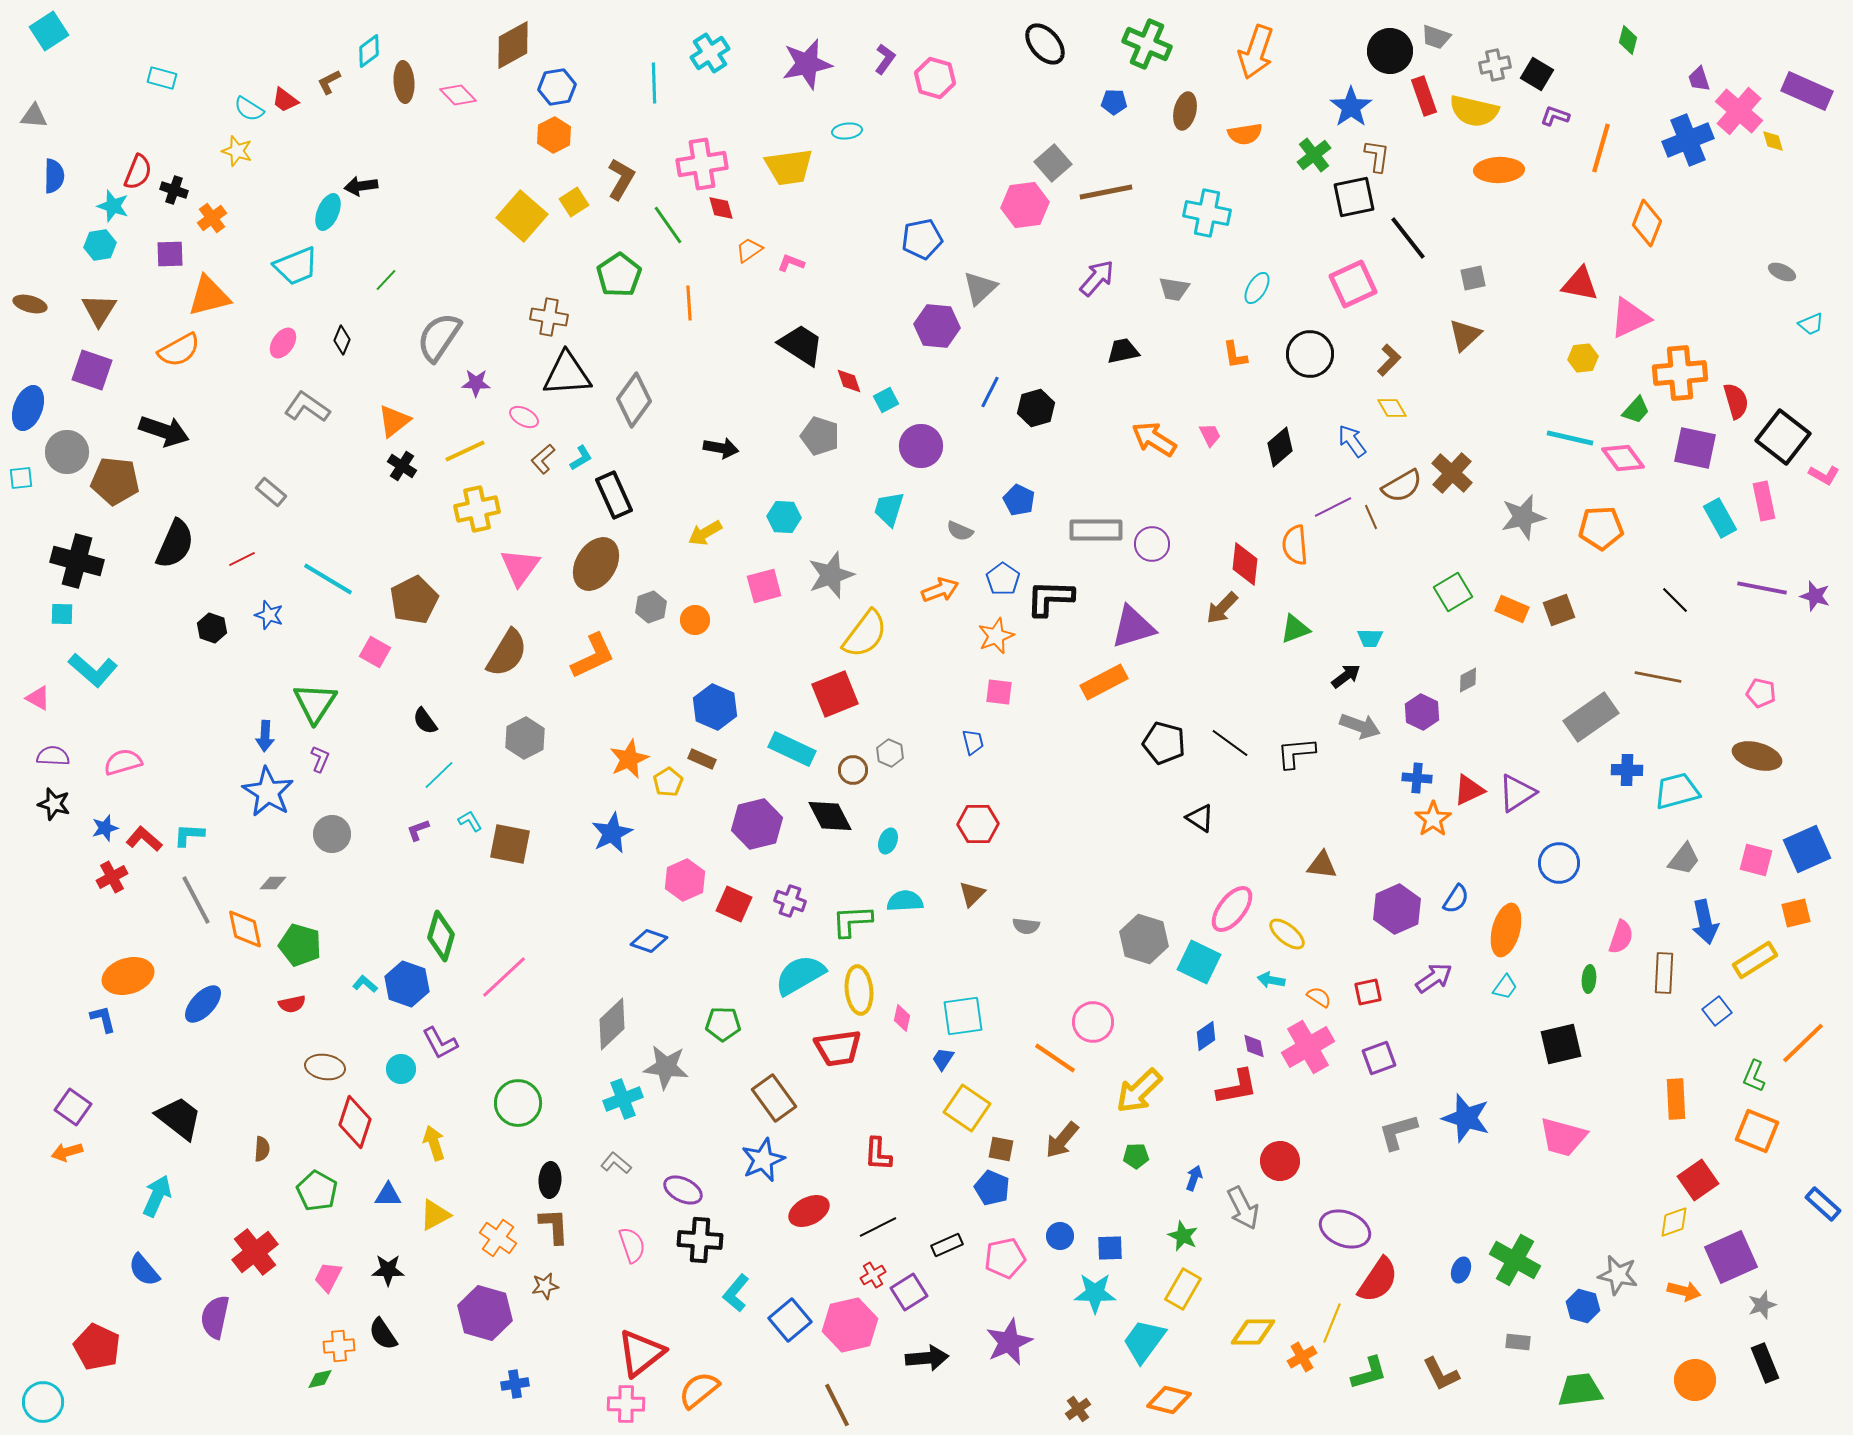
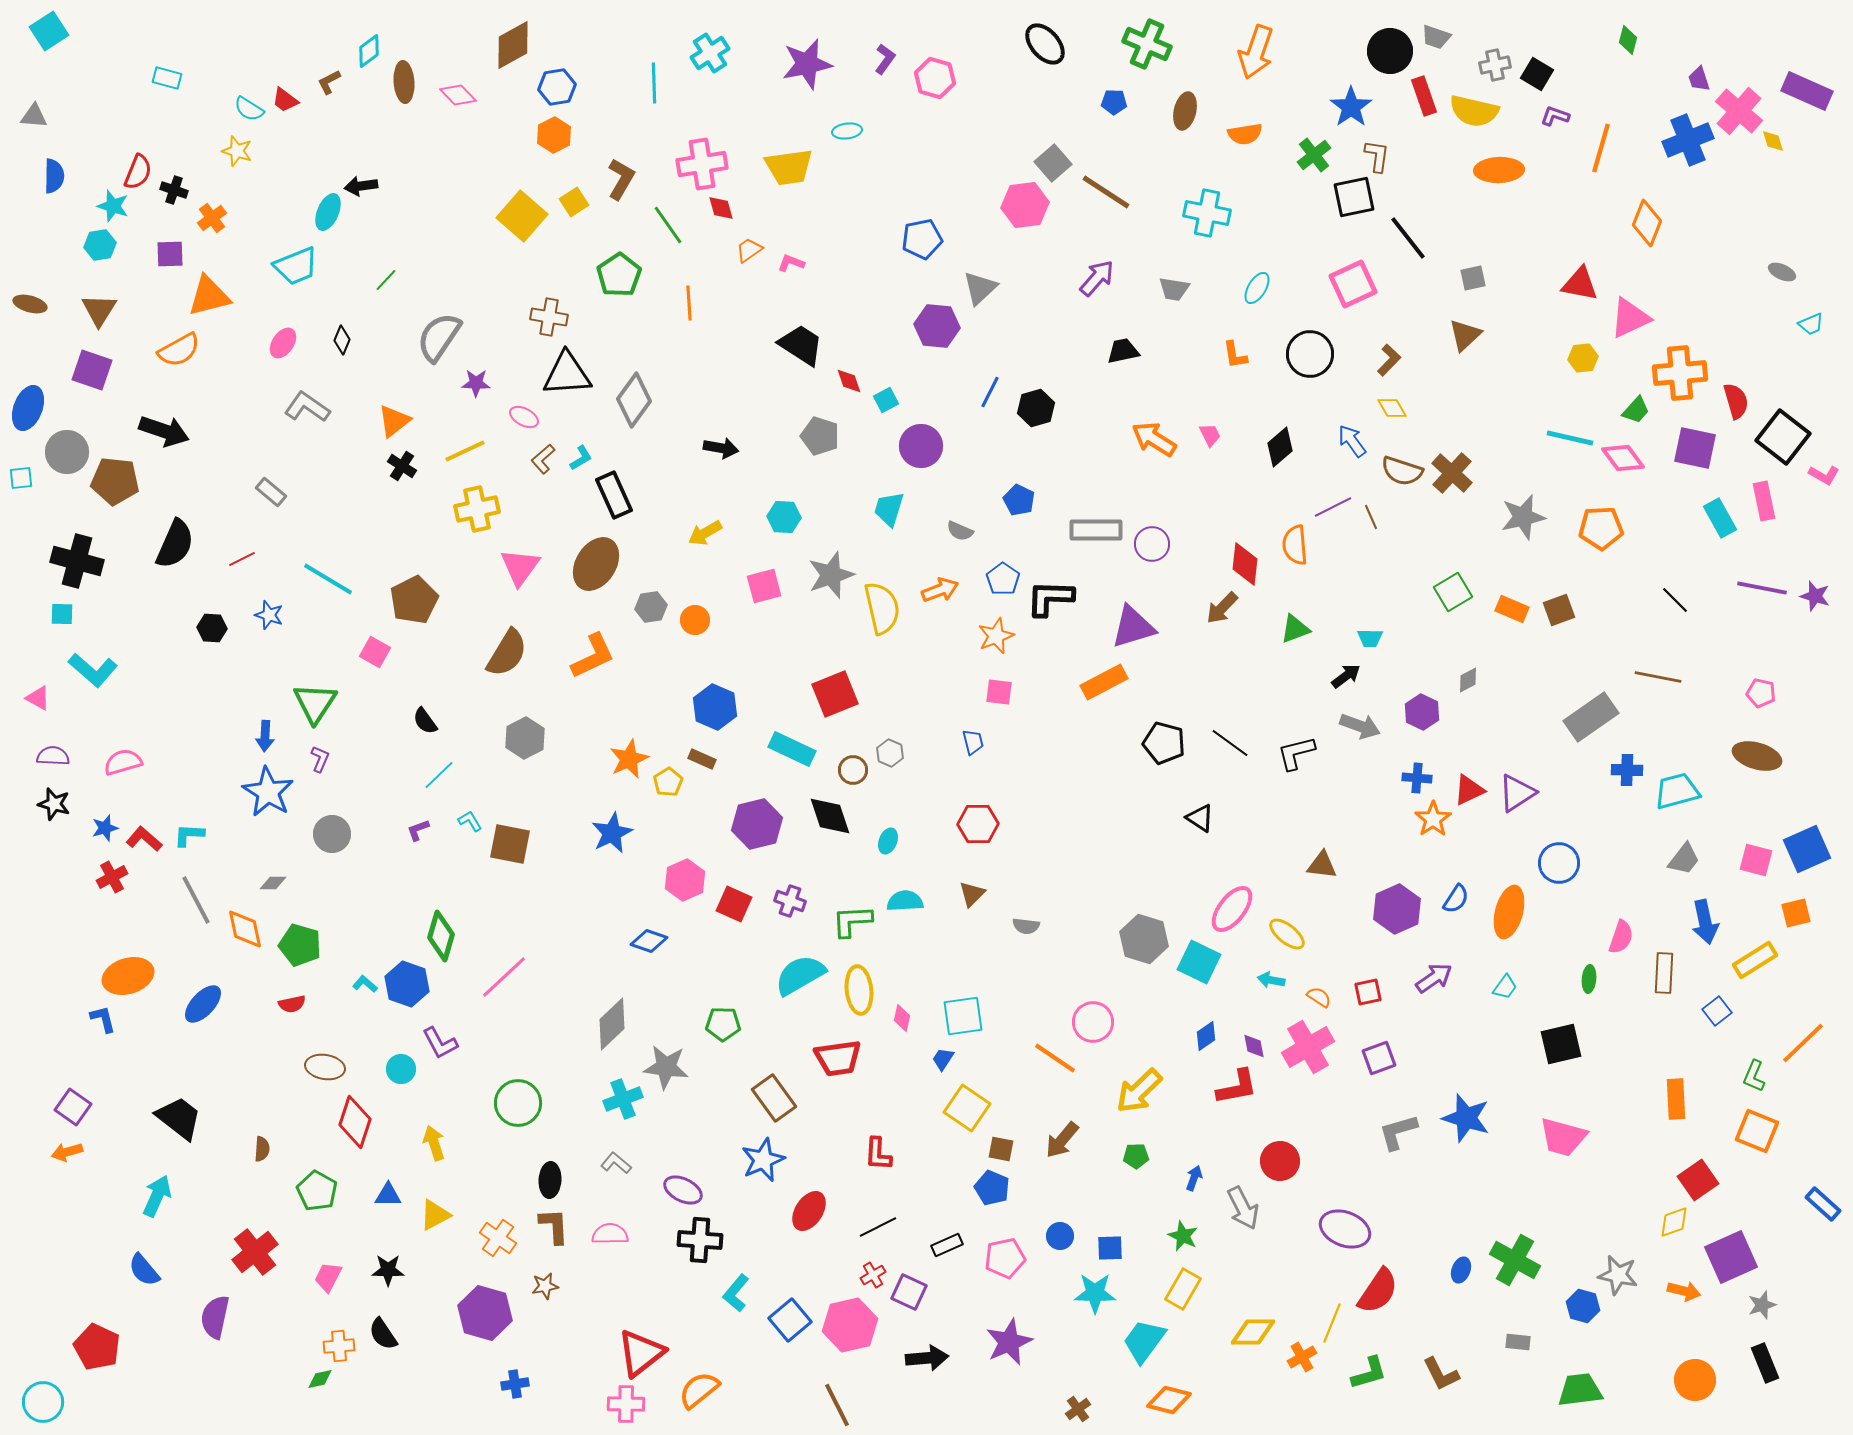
cyan rectangle at (162, 78): moved 5 px right
brown line at (1106, 192): rotated 44 degrees clockwise
brown semicircle at (1402, 486): moved 15 px up; rotated 48 degrees clockwise
gray hexagon at (651, 607): rotated 12 degrees clockwise
black hexagon at (212, 628): rotated 16 degrees counterclockwise
yellow semicircle at (865, 634): moved 17 px right, 26 px up; rotated 50 degrees counterclockwise
black L-shape at (1296, 753): rotated 9 degrees counterclockwise
black diamond at (830, 816): rotated 9 degrees clockwise
orange ellipse at (1506, 930): moved 3 px right, 18 px up
red trapezoid at (838, 1048): moved 10 px down
red ellipse at (809, 1211): rotated 30 degrees counterclockwise
pink semicircle at (632, 1245): moved 22 px left, 11 px up; rotated 72 degrees counterclockwise
red semicircle at (1378, 1280): moved 11 px down
purple square at (909, 1292): rotated 33 degrees counterclockwise
